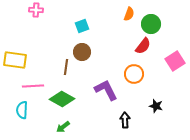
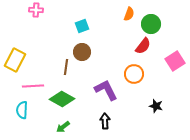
yellow rectangle: rotated 70 degrees counterclockwise
black arrow: moved 20 px left, 1 px down
